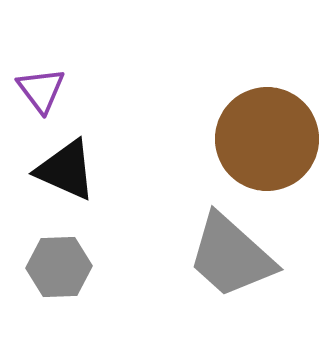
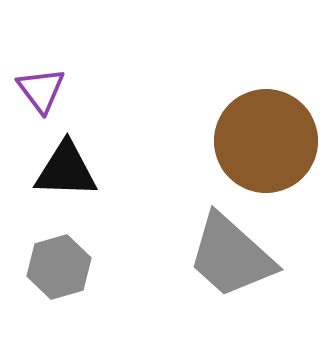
brown circle: moved 1 px left, 2 px down
black triangle: rotated 22 degrees counterclockwise
gray hexagon: rotated 14 degrees counterclockwise
